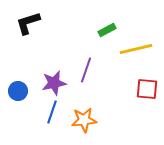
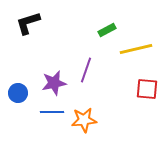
blue circle: moved 2 px down
blue line: rotated 70 degrees clockwise
